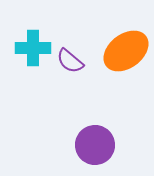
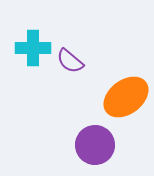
orange ellipse: moved 46 px down
